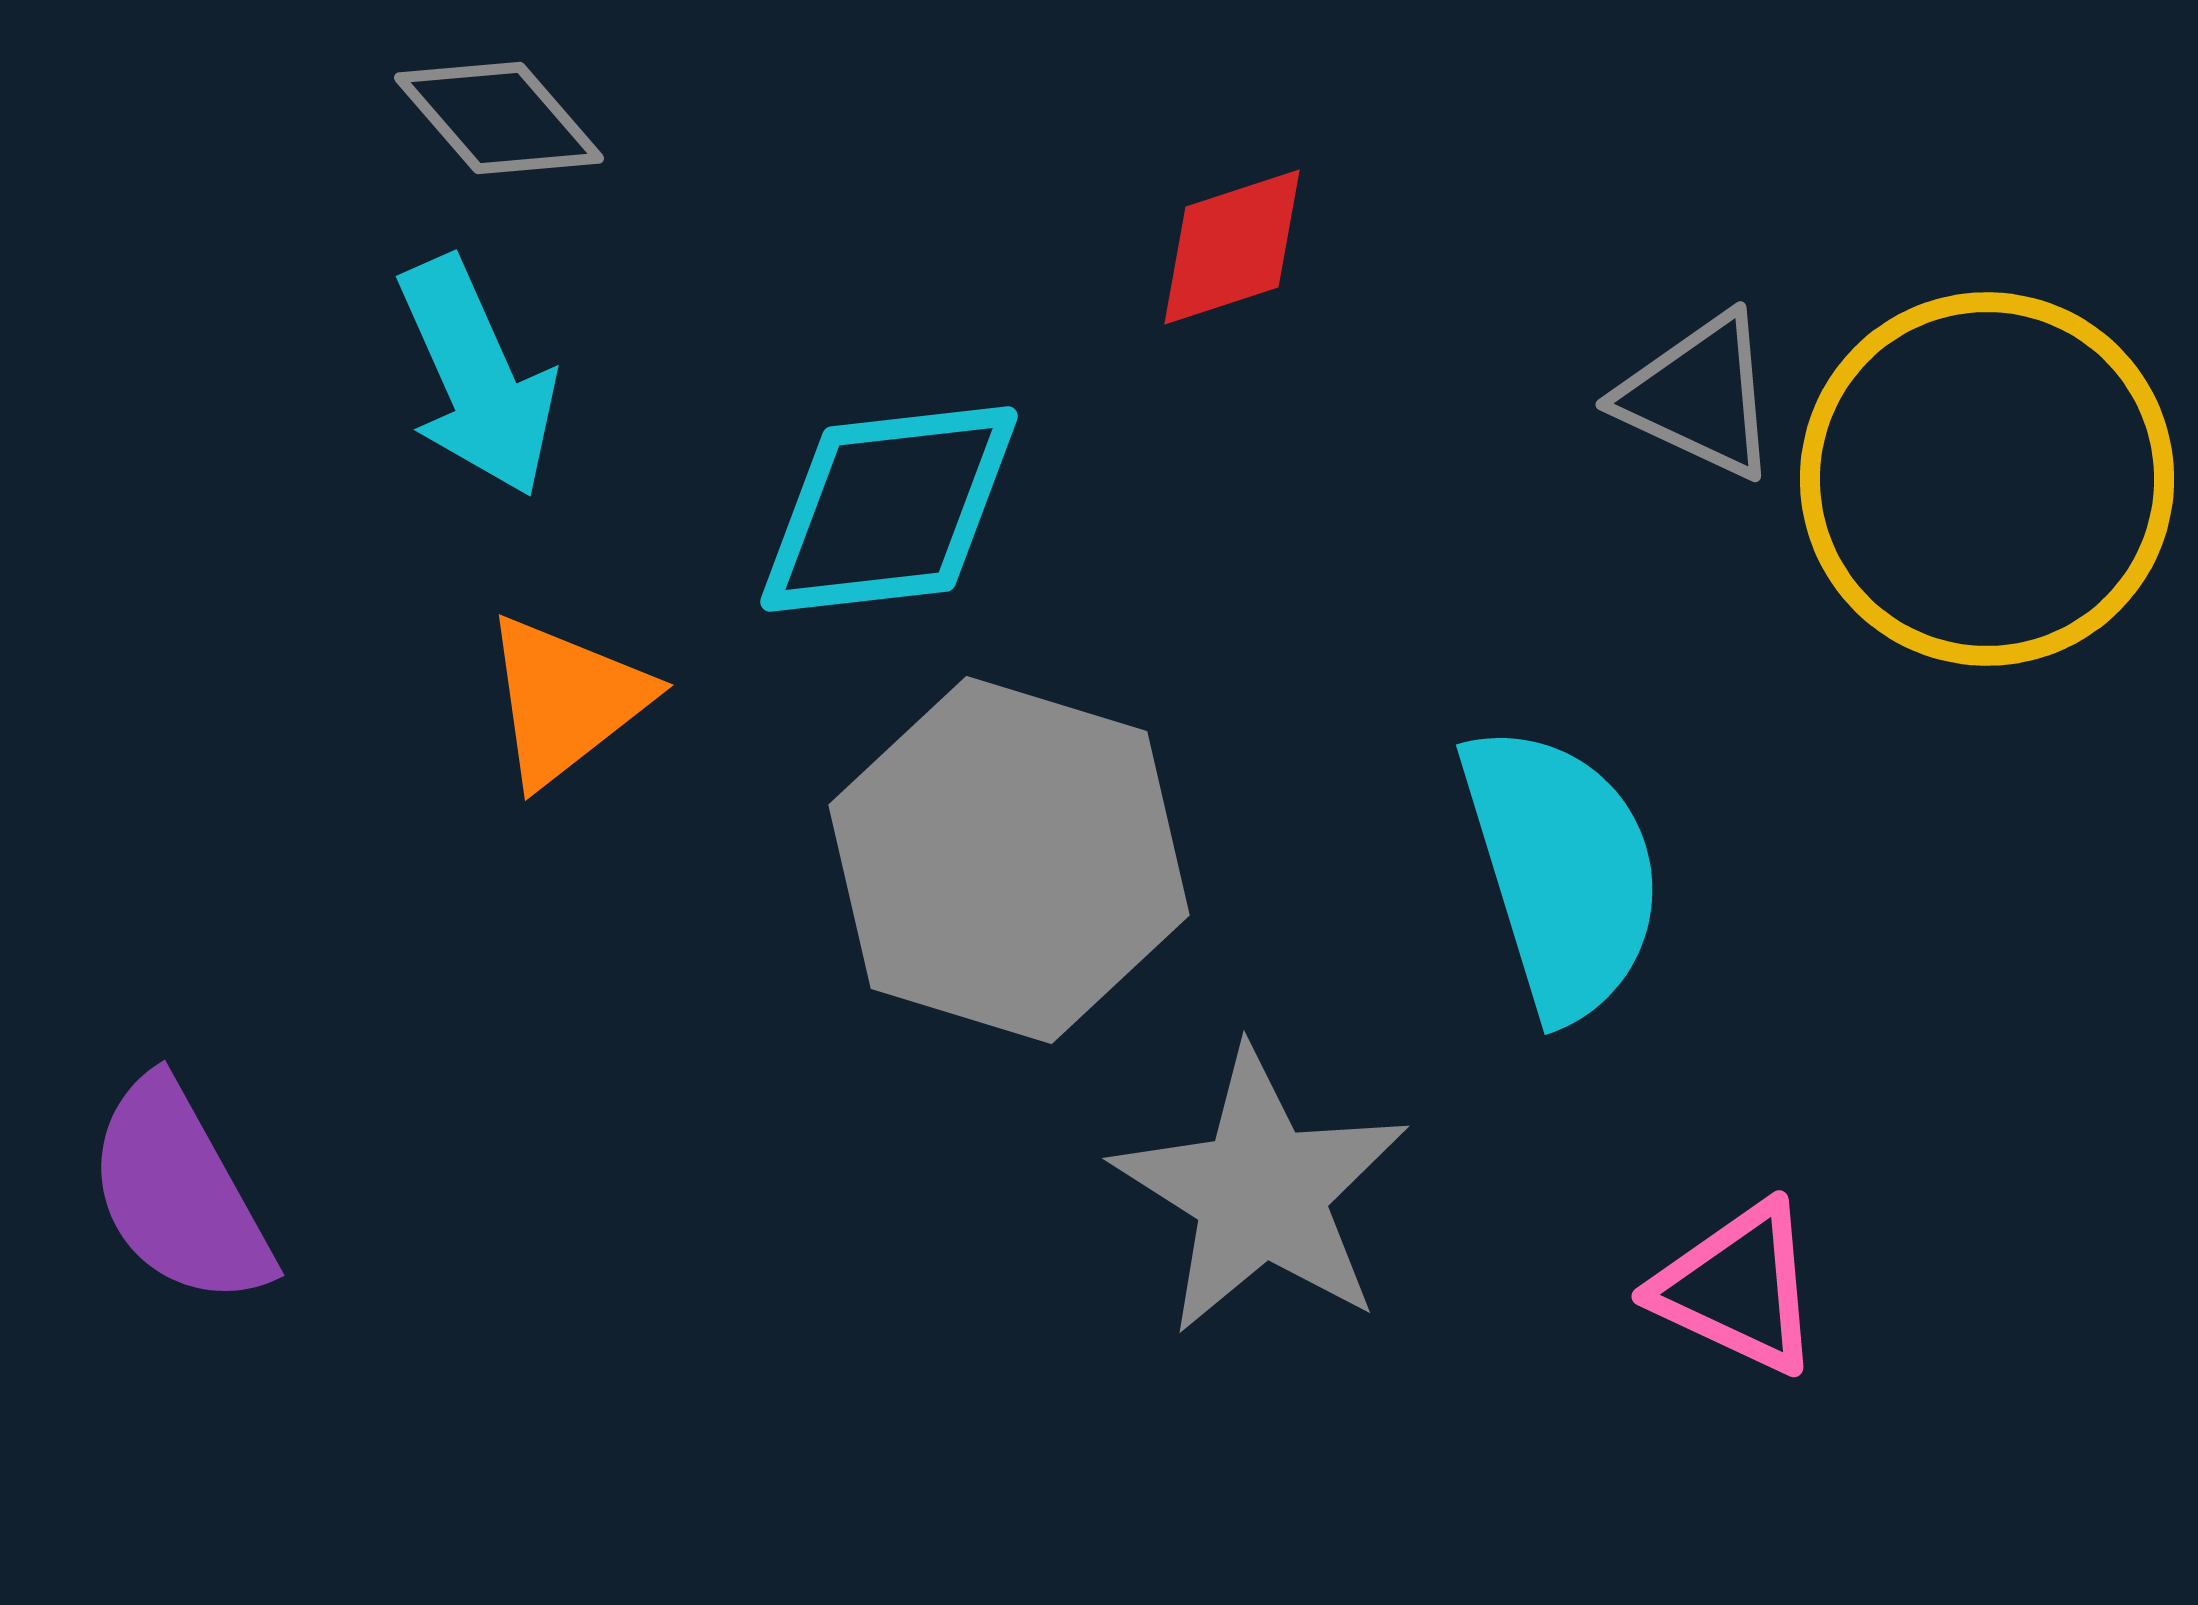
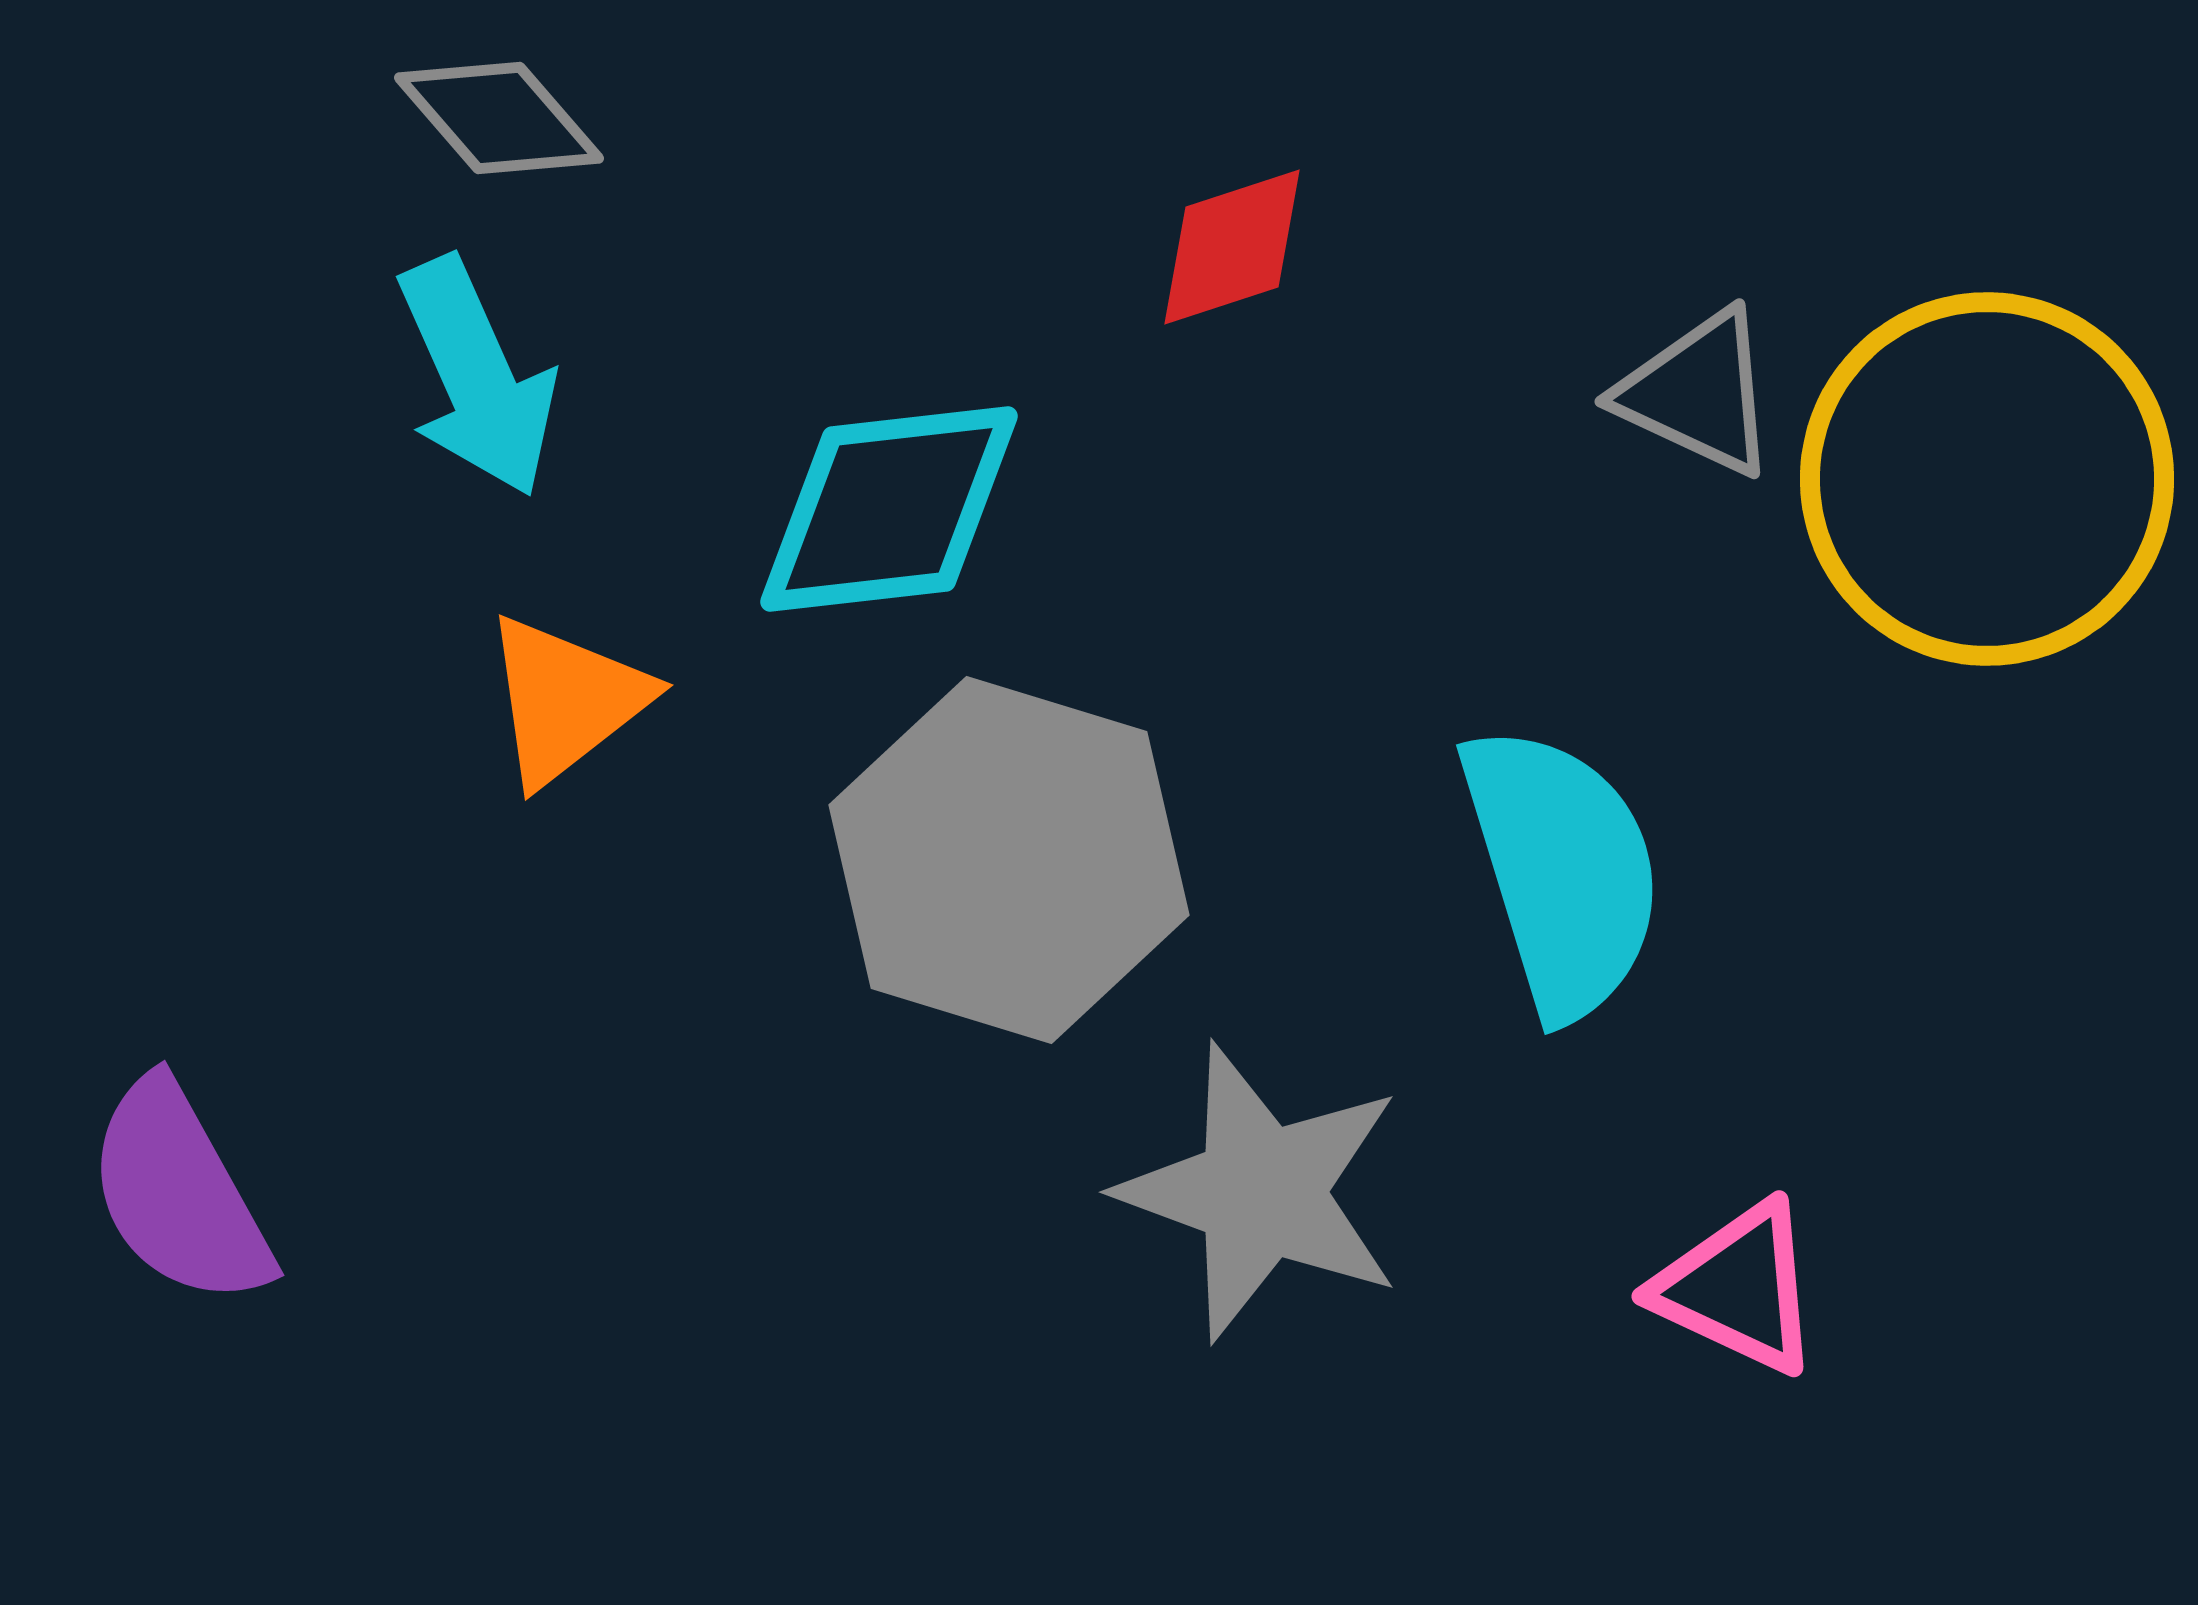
gray triangle: moved 1 px left, 3 px up
gray star: rotated 12 degrees counterclockwise
